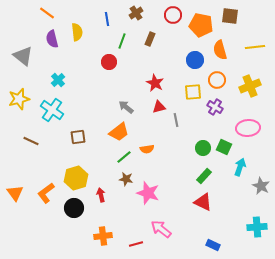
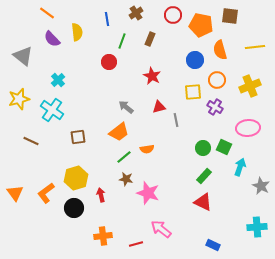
purple semicircle at (52, 39): rotated 30 degrees counterclockwise
red star at (155, 83): moved 3 px left, 7 px up
